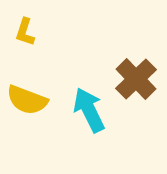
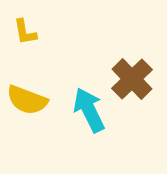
yellow L-shape: rotated 28 degrees counterclockwise
brown cross: moved 4 px left
